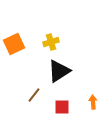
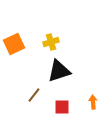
black triangle: rotated 15 degrees clockwise
